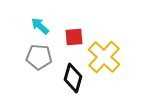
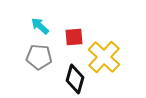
black diamond: moved 2 px right, 1 px down
